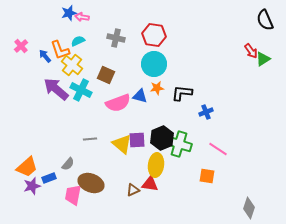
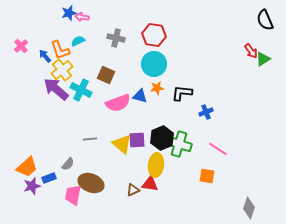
yellow cross: moved 10 px left, 5 px down; rotated 15 degrees clockwise
